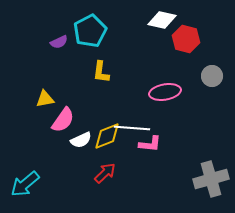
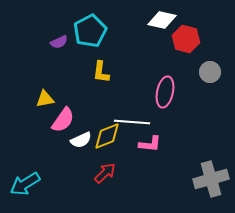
gray circle: moved 2 px left, 4 px up
pink ellipse: rotated 68 degrees counterclockwise
white line: moved 6 px up
cyan arrow: rotated 8 degrees clockwise
